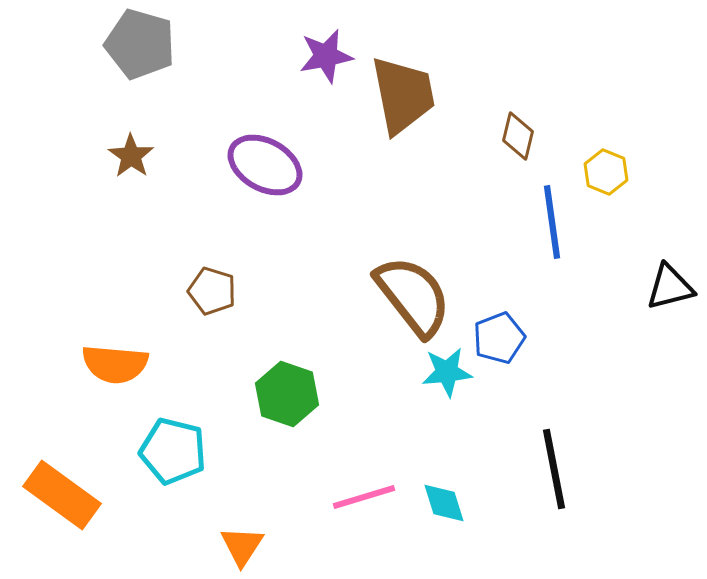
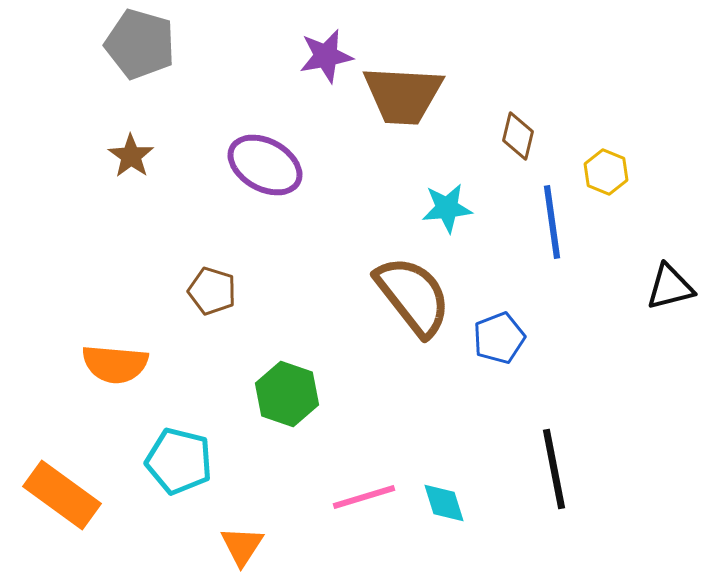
brown trapezoid: rotated 104 degrees clockwise
cyan star: moved 164 px up
cyan pentagon: moved 6 px right, 10 px down
